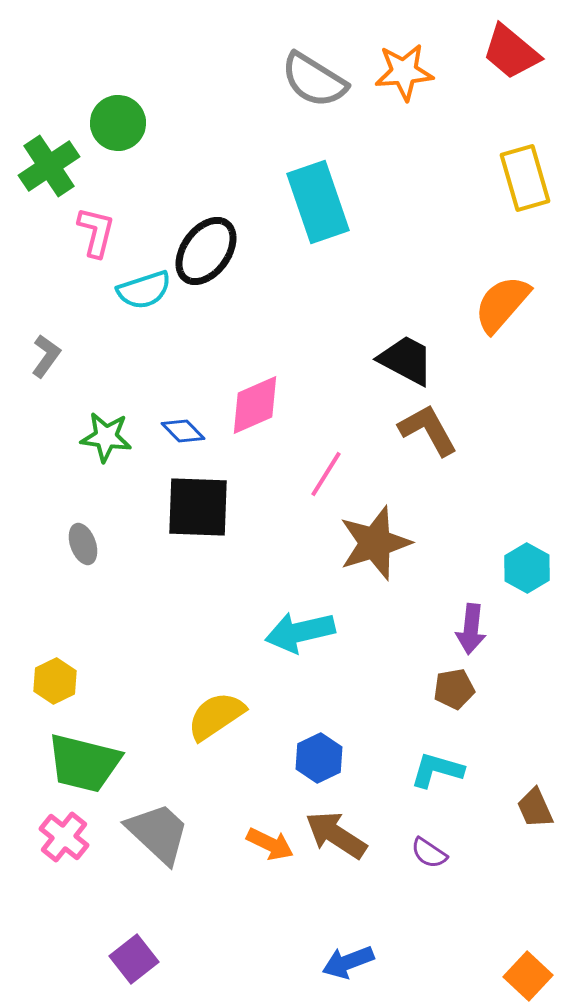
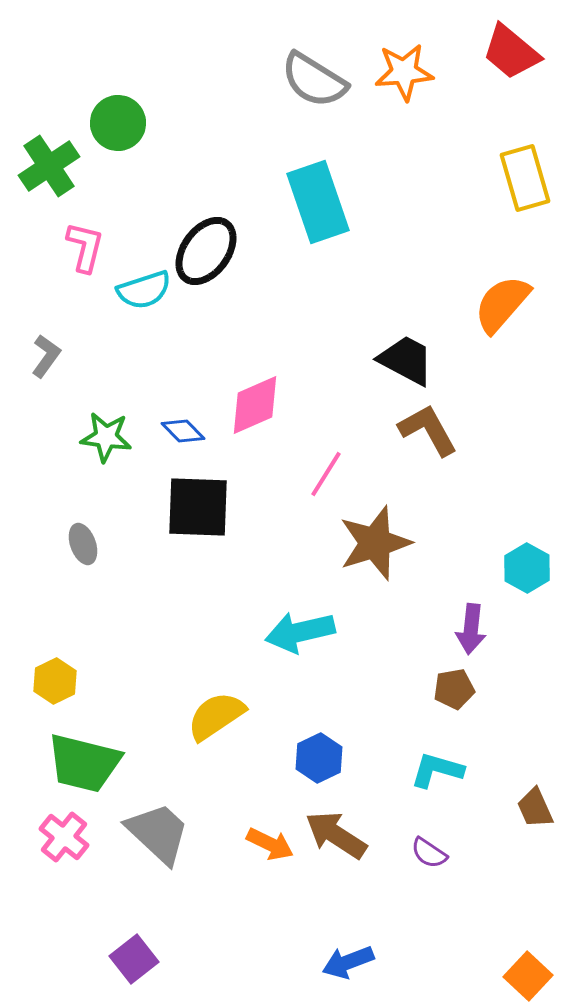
pink L-shape: moved 11 px left, 15 px down
